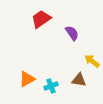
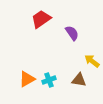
cyan cross: moved 2 px left, 6 px up
